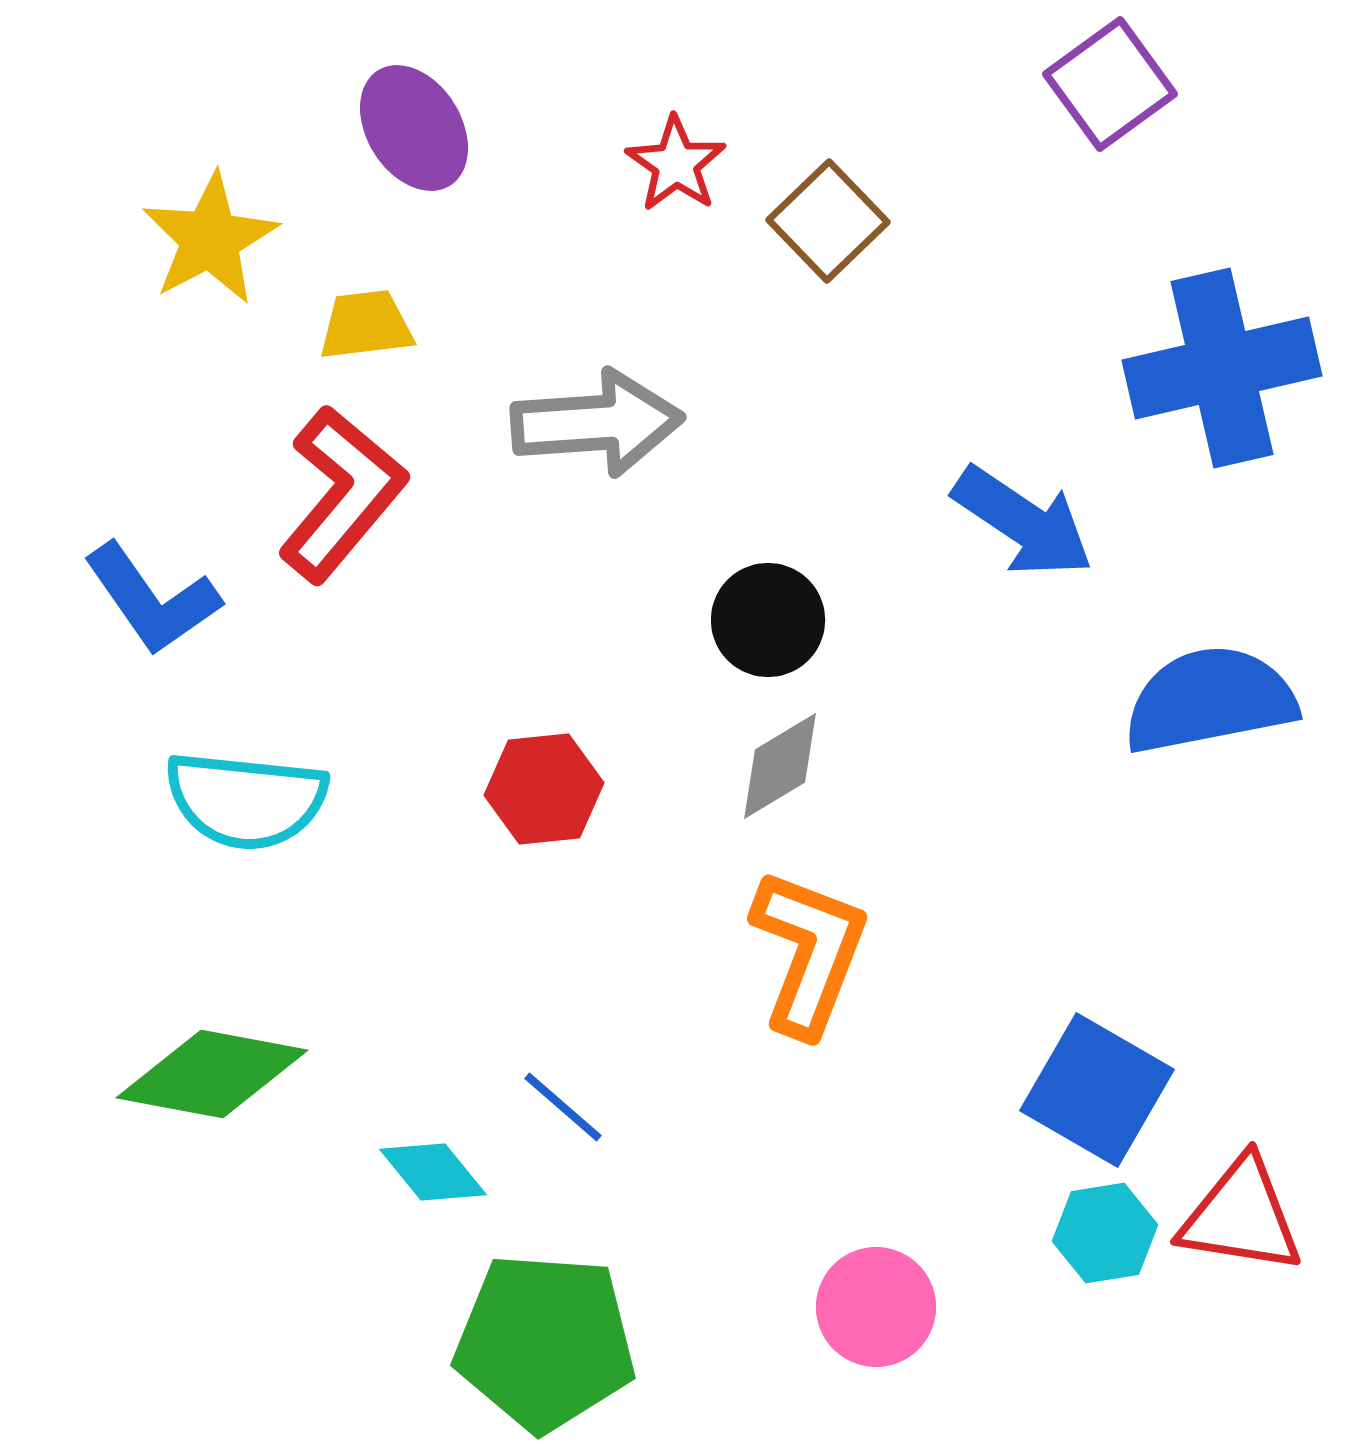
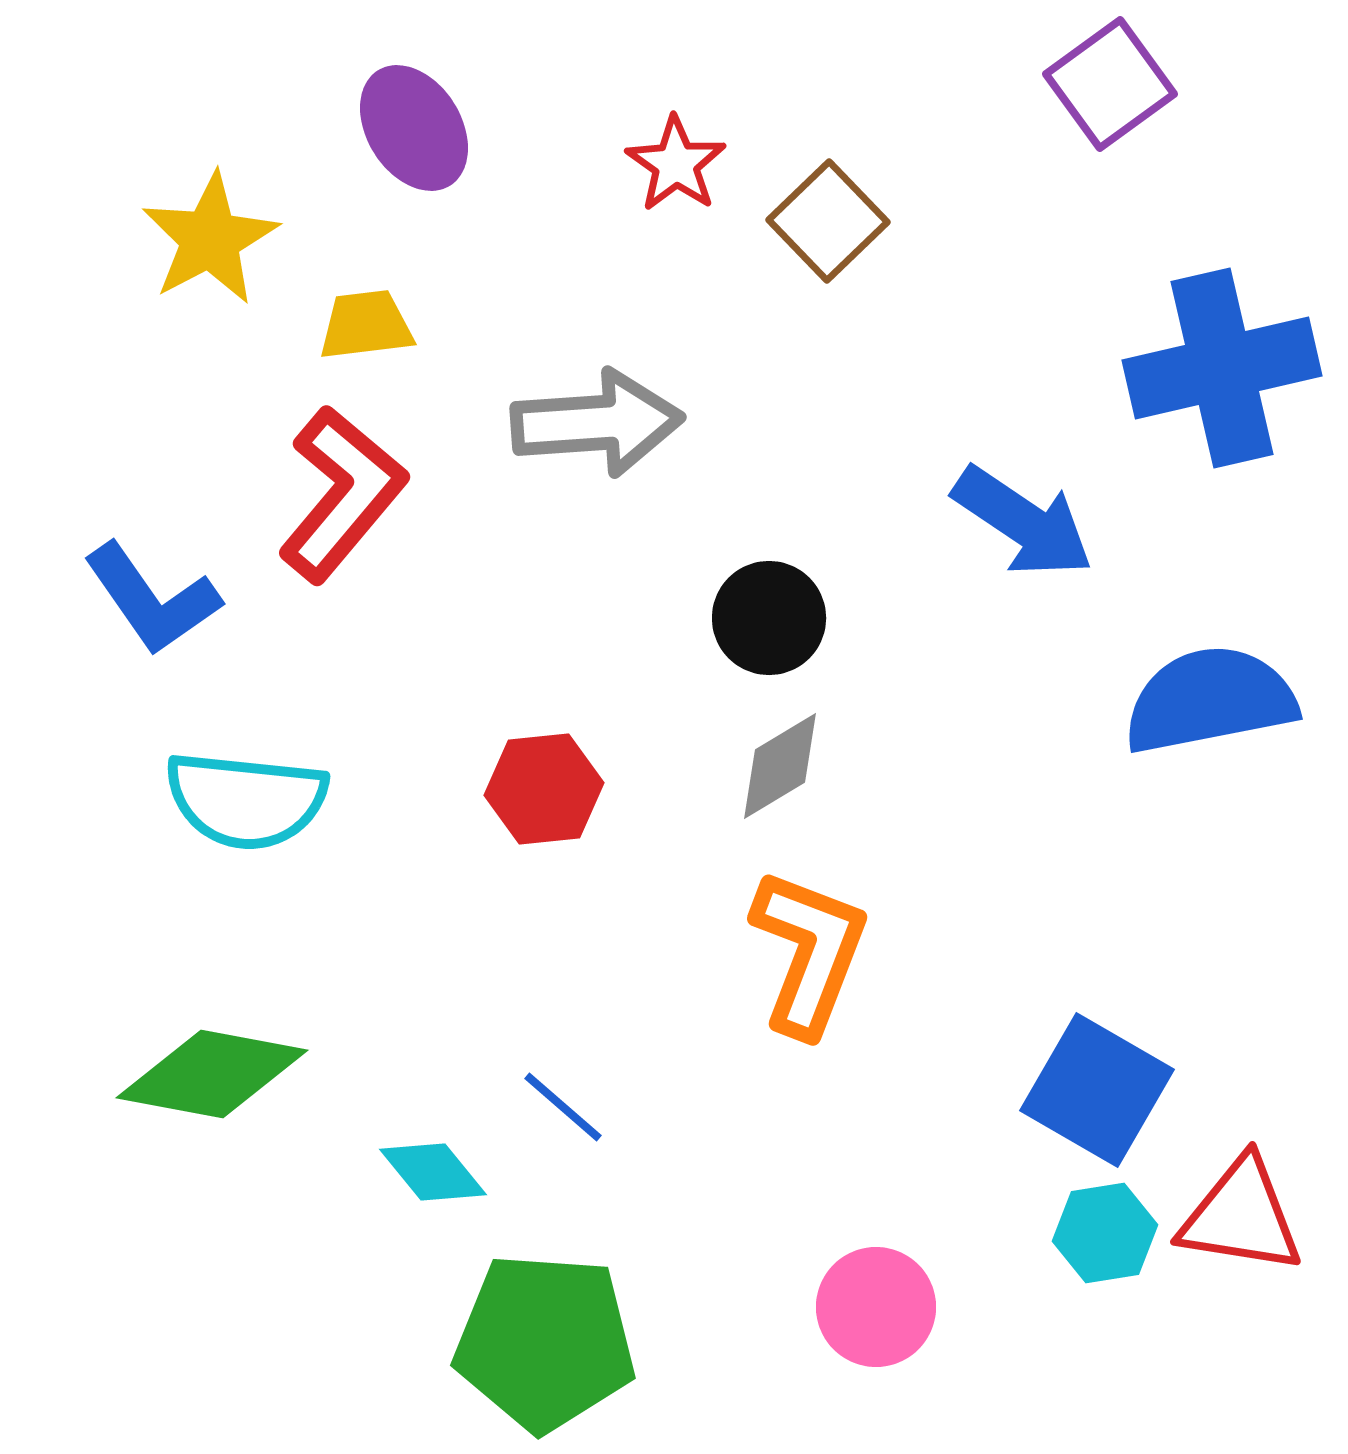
black circle: moved 1 px right, 2 px up
